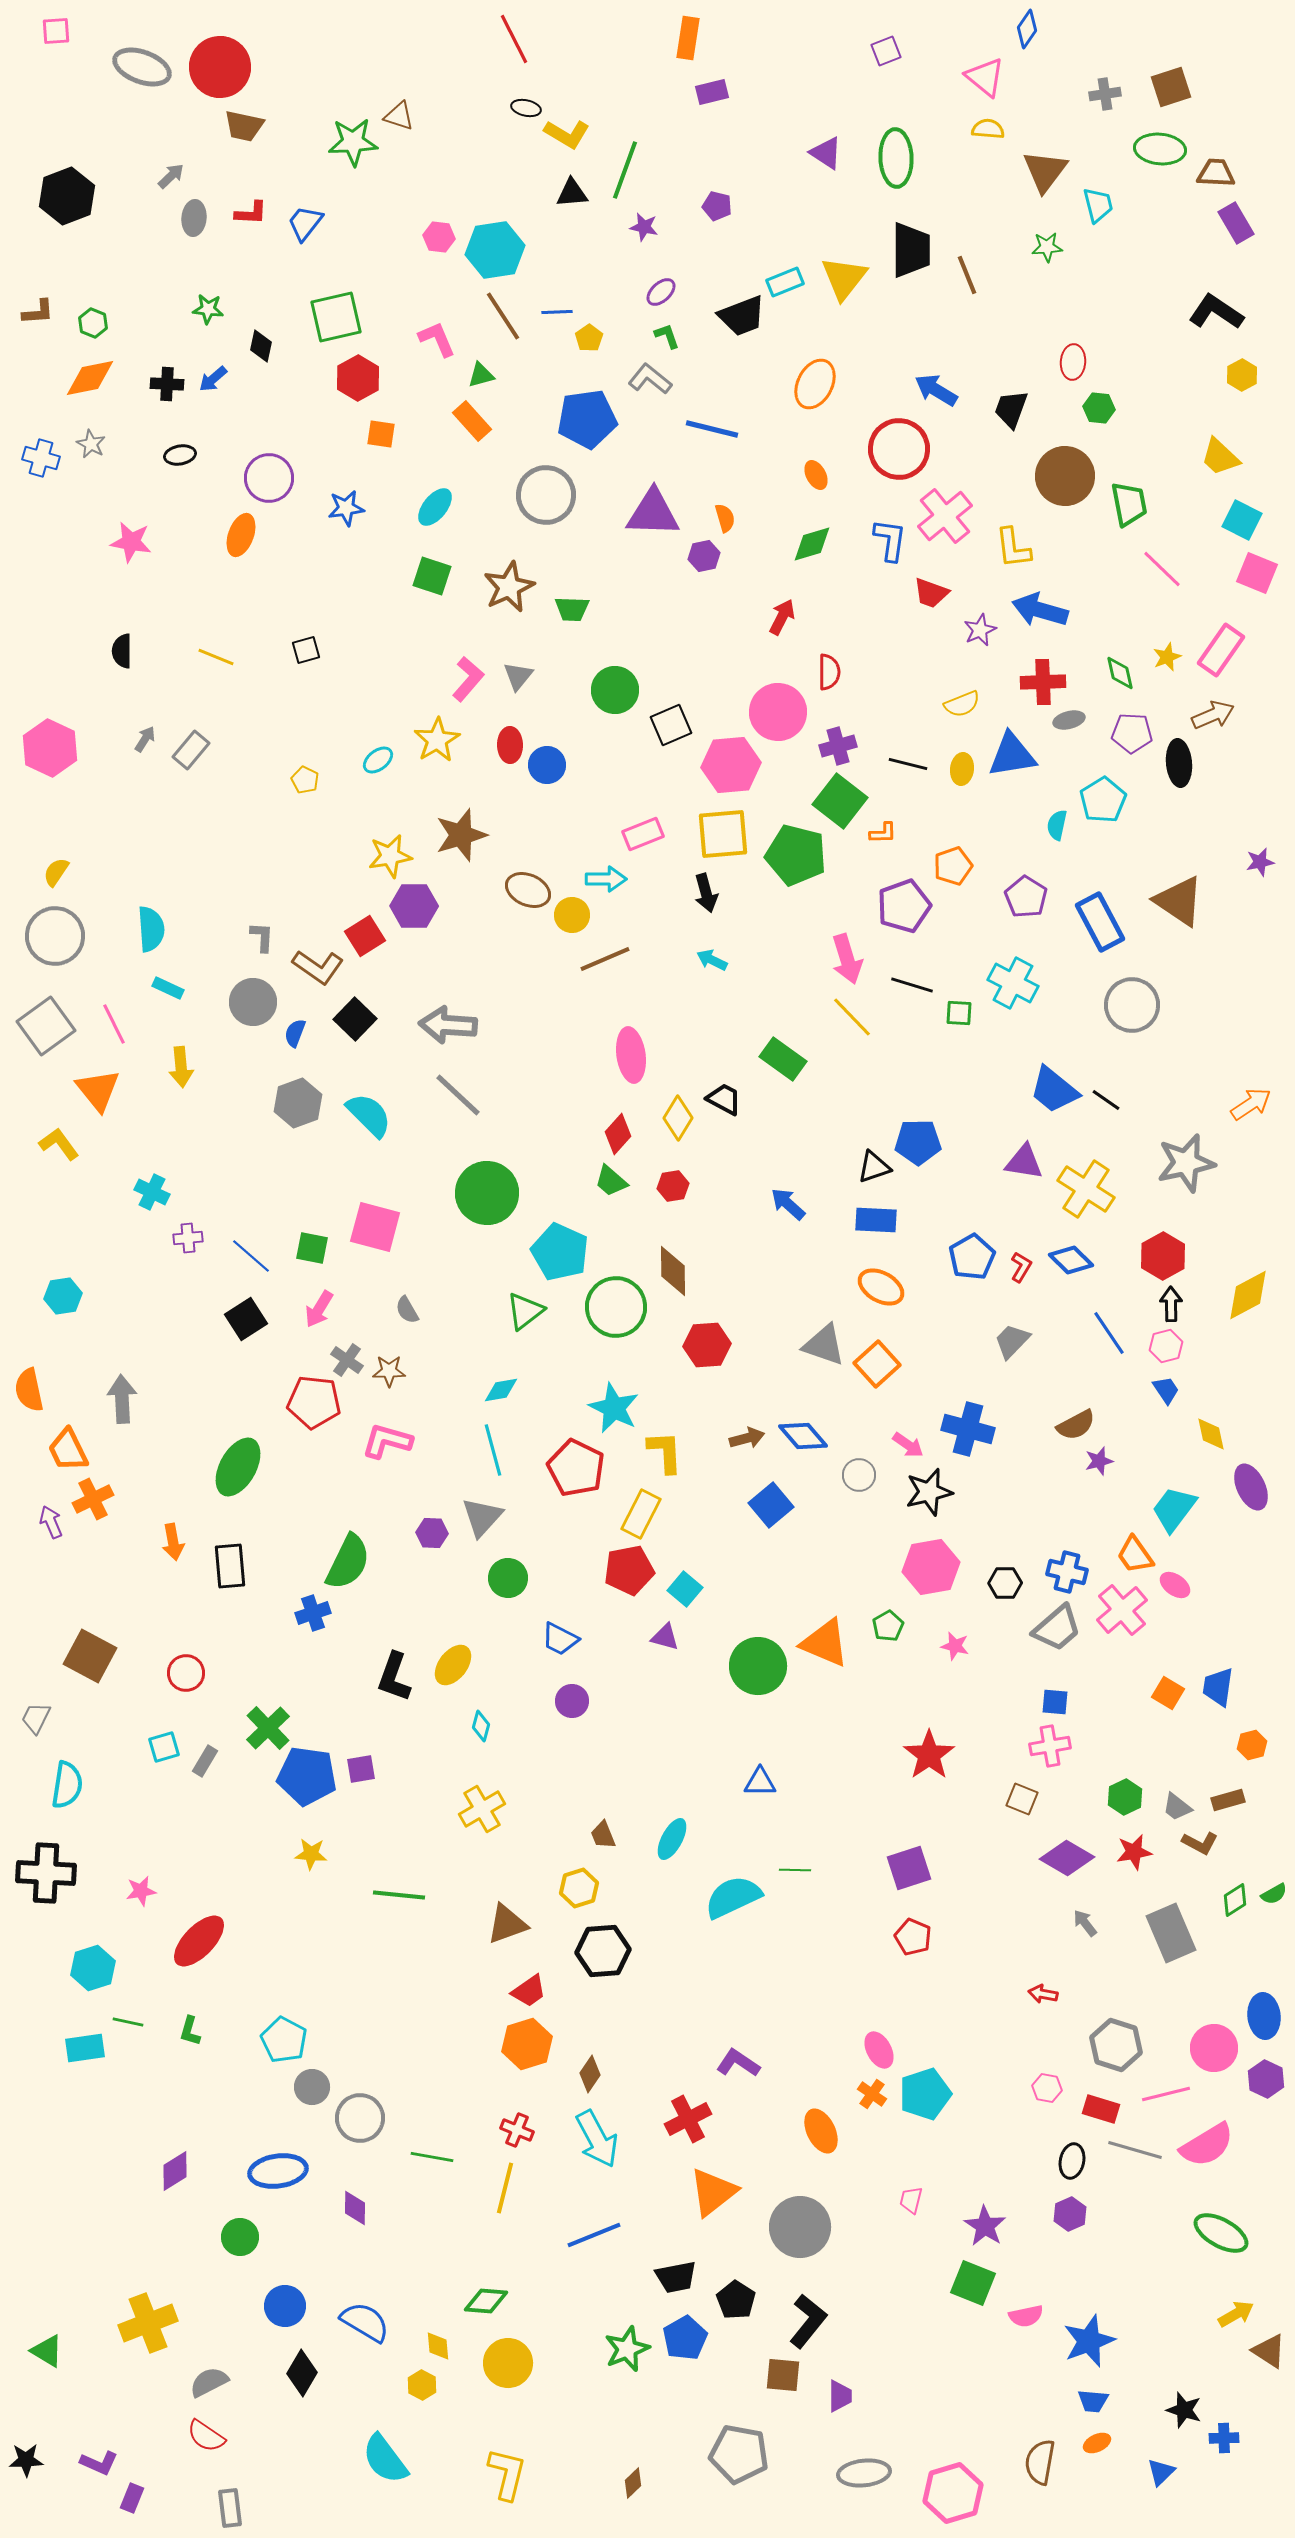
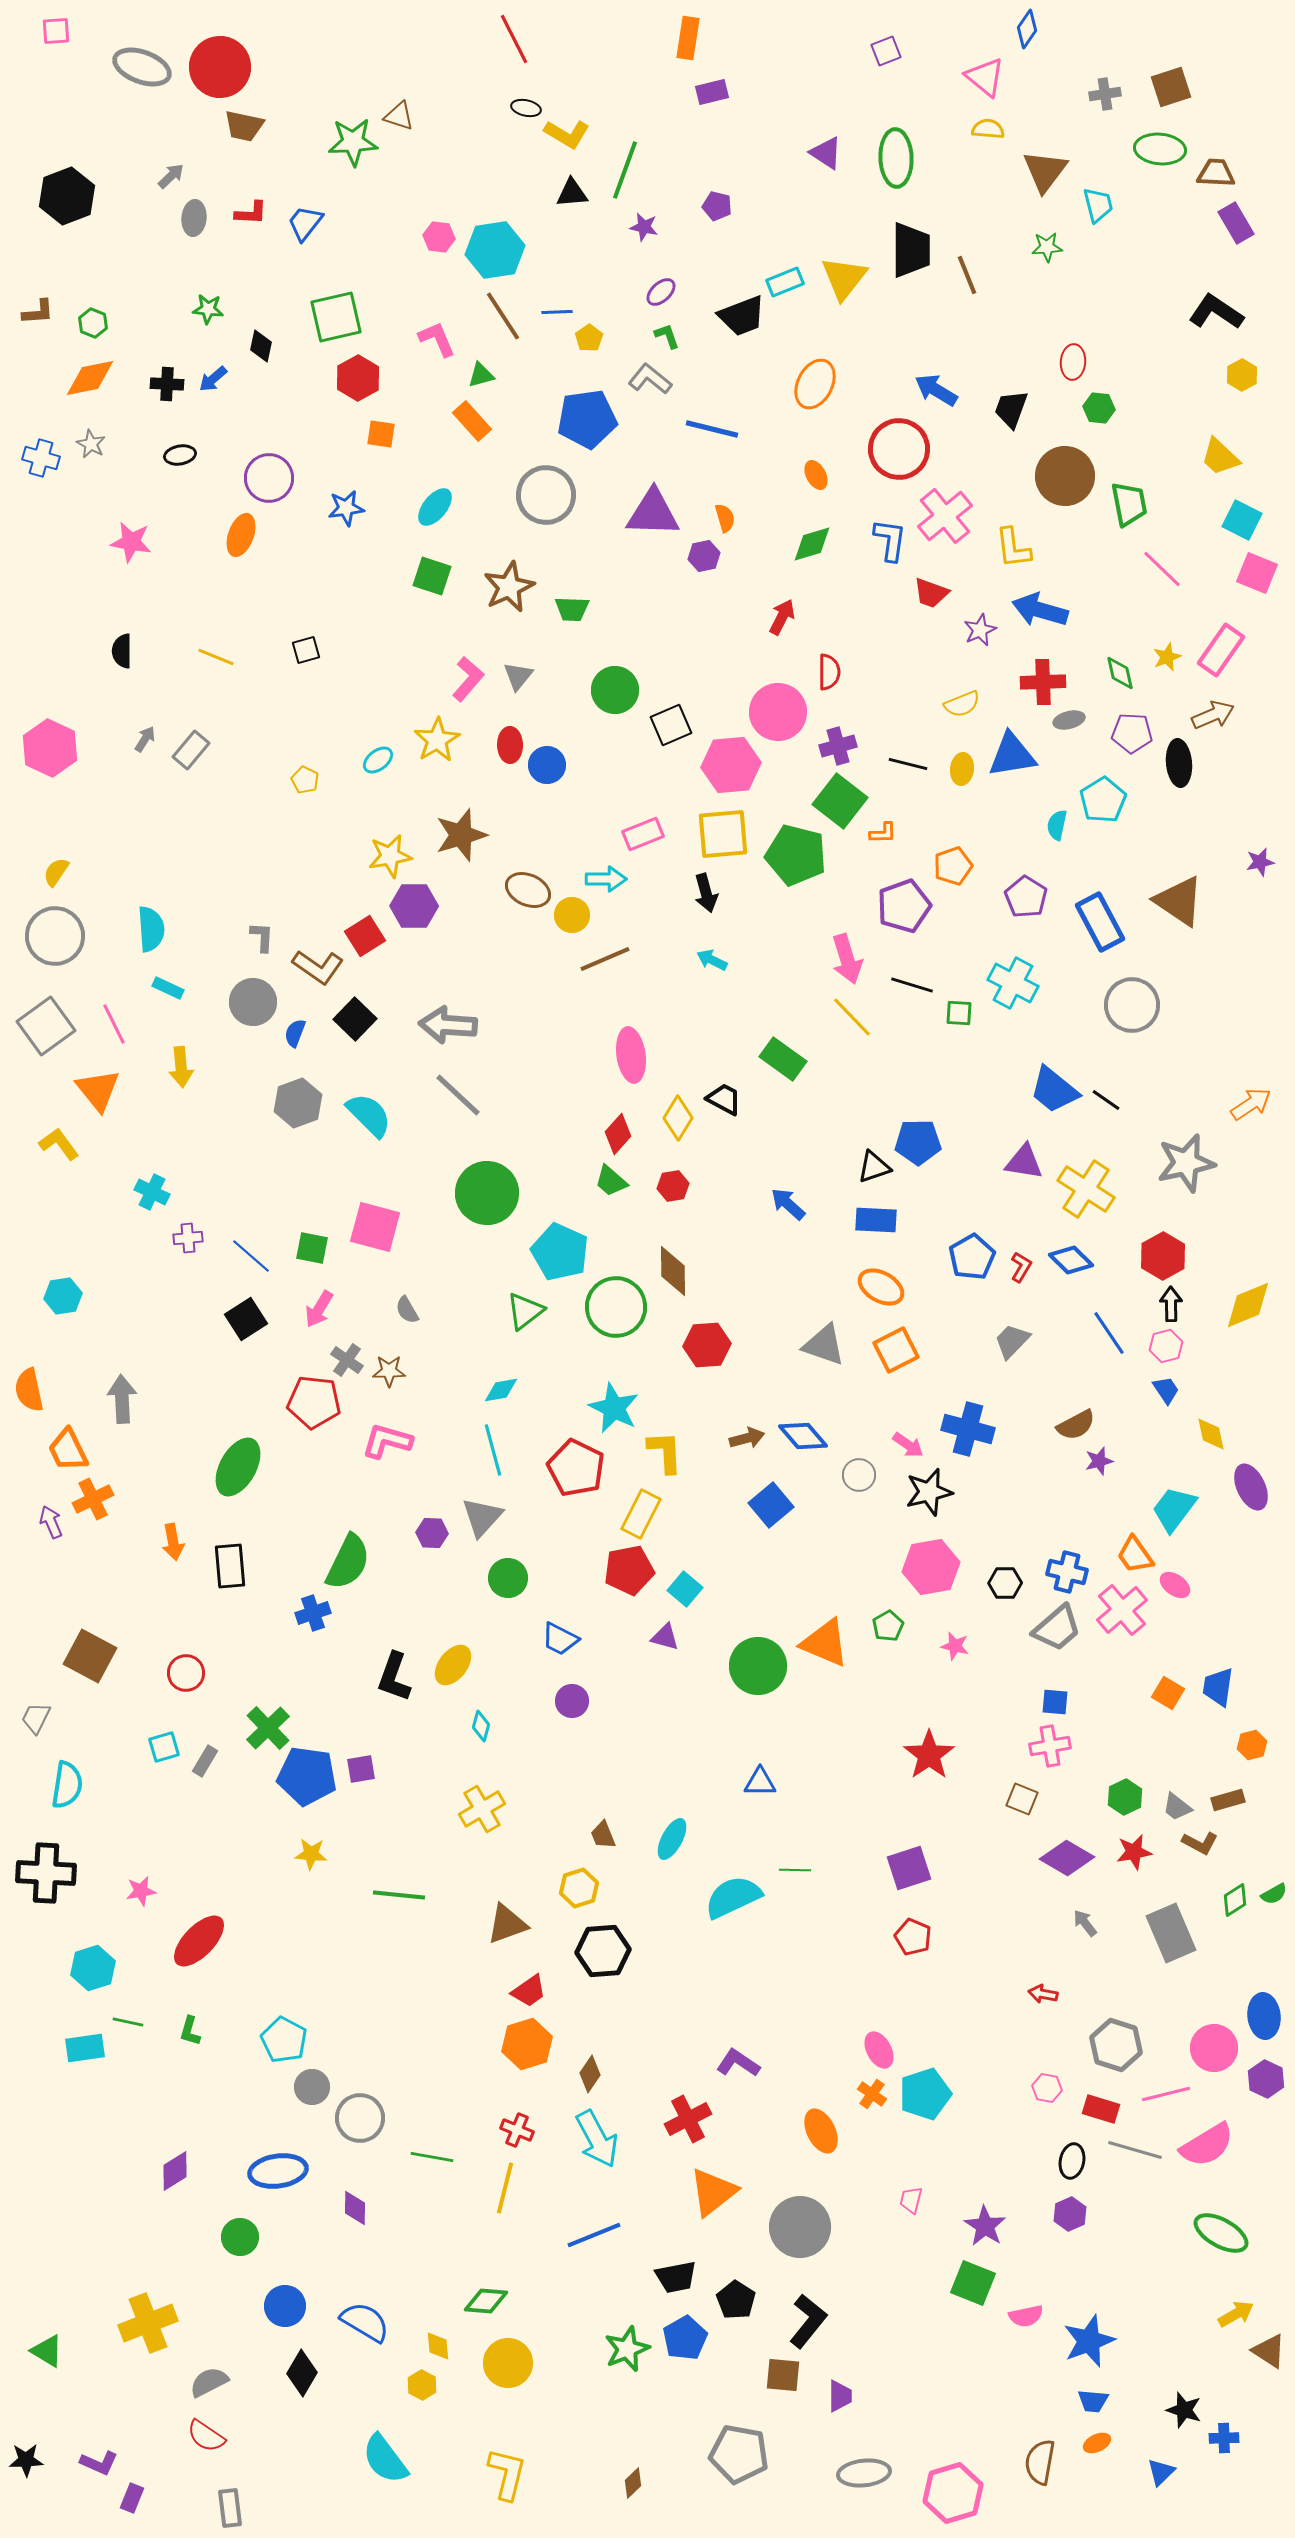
yellow diamond at (1248, 1295): moved 10 px down; rotated 6 degrees clockwise
orange square at (877, 1364): moved 19 px right, 14 px up; rotated 15 degrees clockwise
